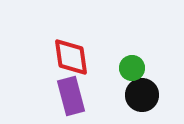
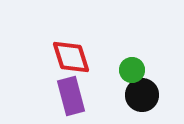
red diamond: rotated 9 degrees counterclockwise
green circle: moved 2 px down
